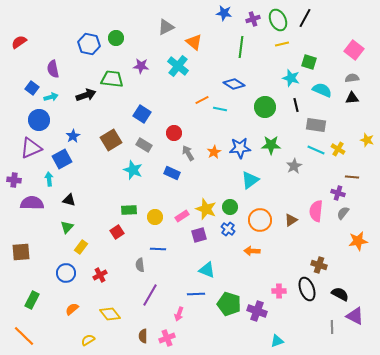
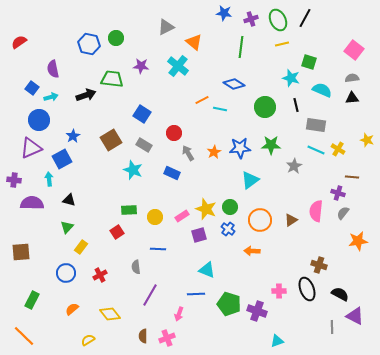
purple cross at (253, 19): moved 2 px left
gray semicircle at (140, 265): moved 4 px left, 2 px down
